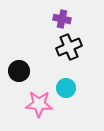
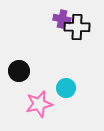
black cross: moved 8 px right, 20 px up; rotated 25 degrees clockwise
pink star: rotated 16 degrees counterclockwise
